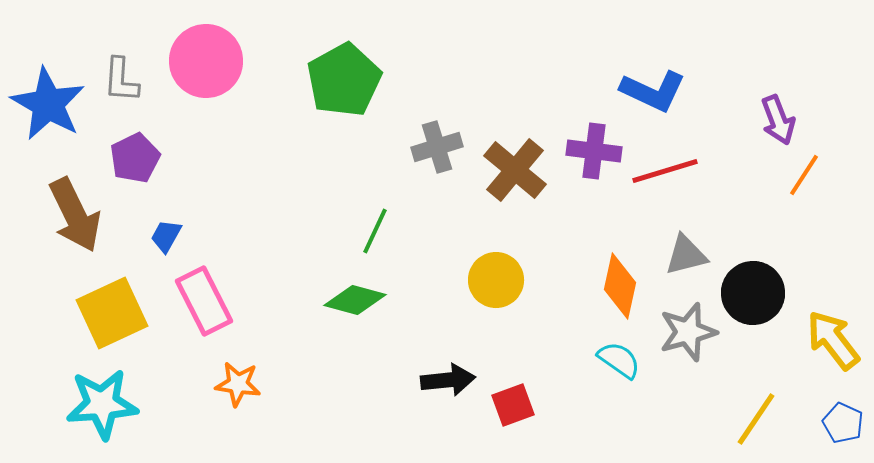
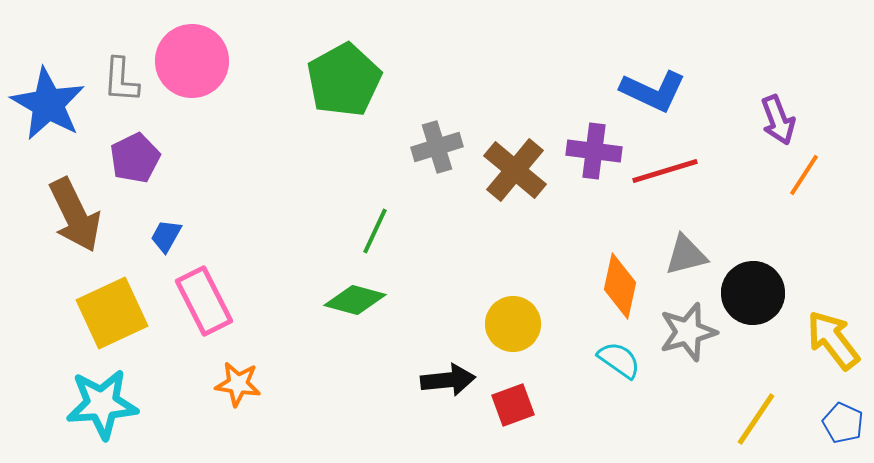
pink circle: moved 14 px left
yellow circle: moved 17 px right, 44 px down
